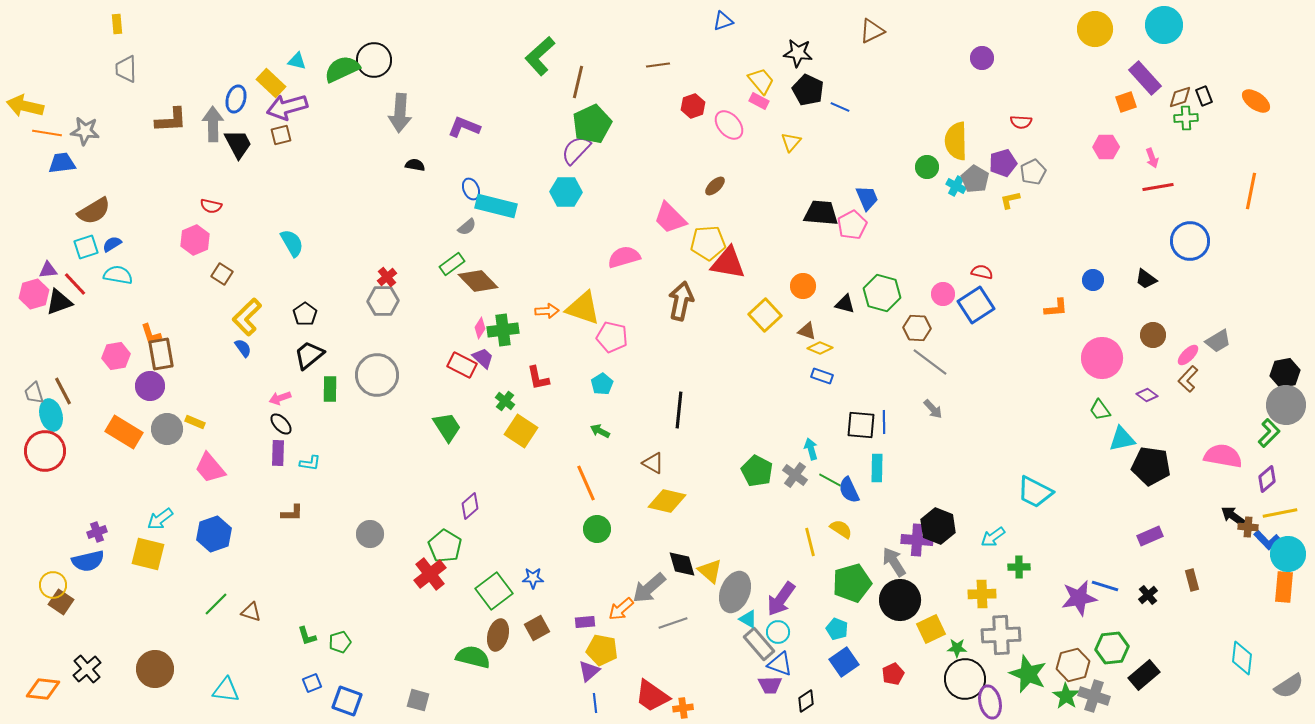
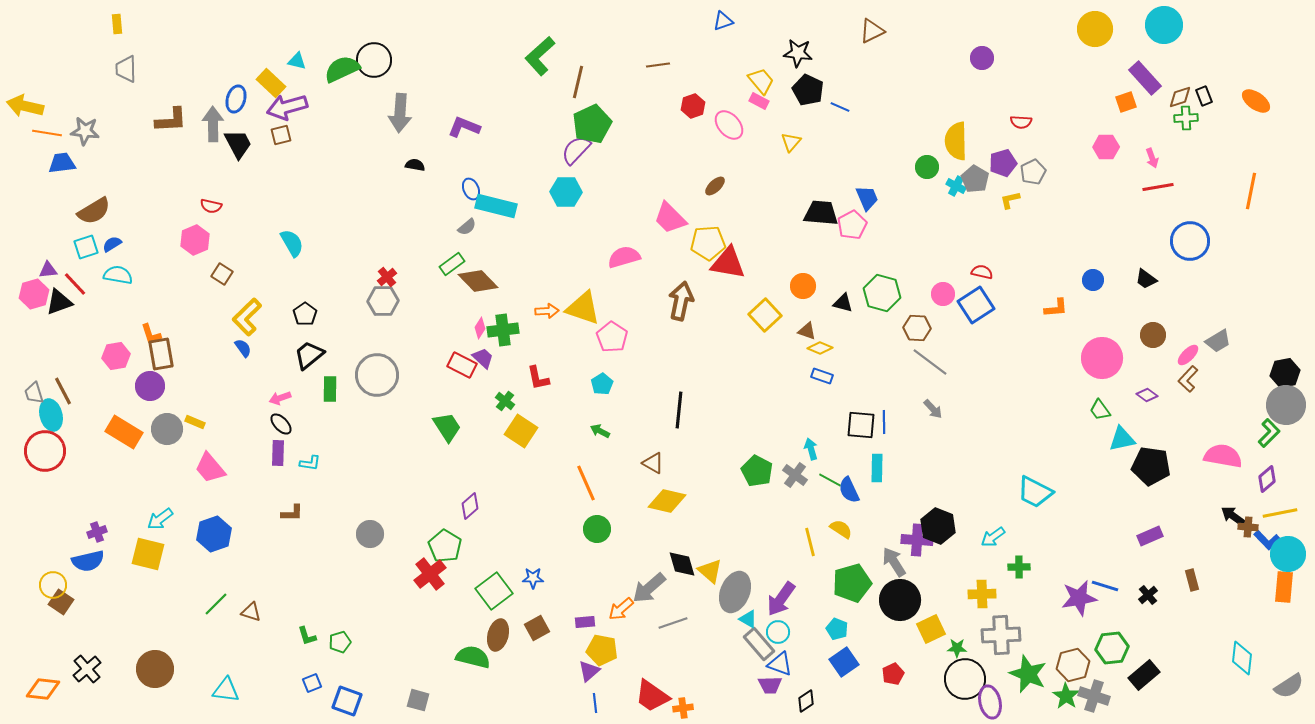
black triangle at (845, 304): moved 2 px left, 1 px up
pink pentagon at (612, 337): rotated 20 degrees clockwise
